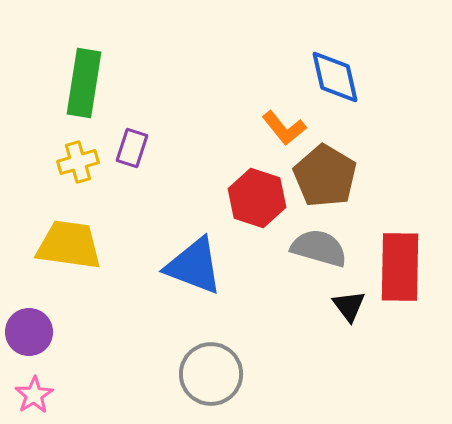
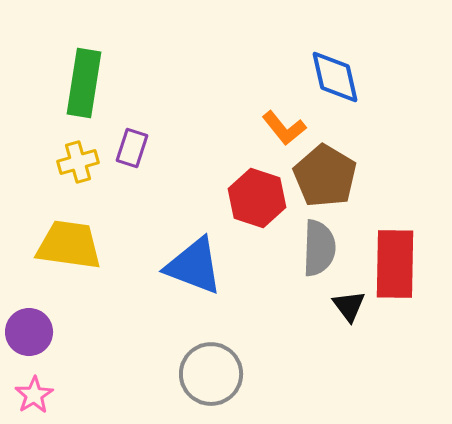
gray semicircle: rotated 76 degrees clockwise
red rectangle: moved 5 px left, 3 px up
